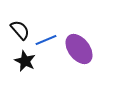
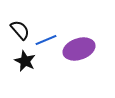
purple ellipse: rotated 72 degrees counterclockwise
